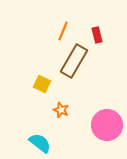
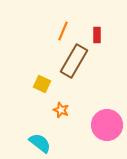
red rectangle: rotated 14 degrees clockwise
